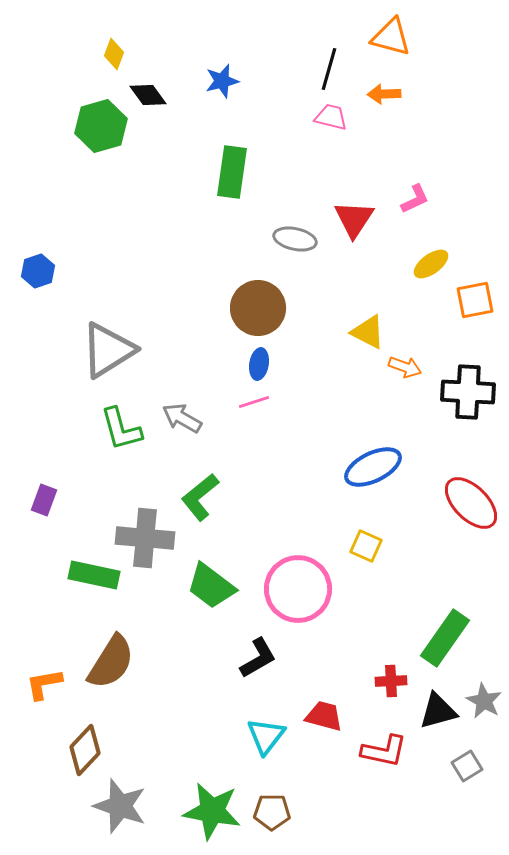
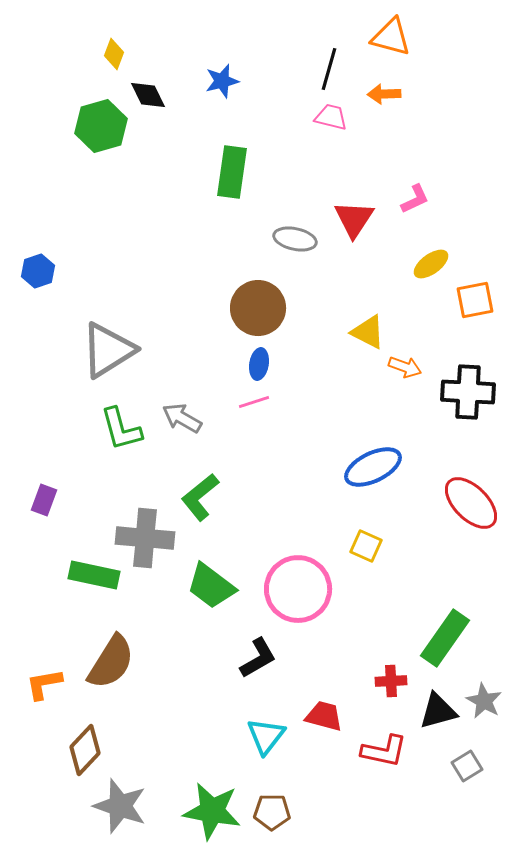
black diamond at (148, 95): rotated 9 degrees clockwise
